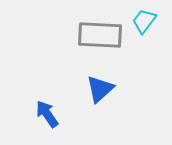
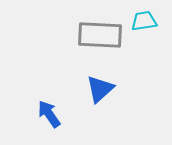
cyan trapezoid: rotated 44 degrees clockwise
blue arrow: moved 2 px right
